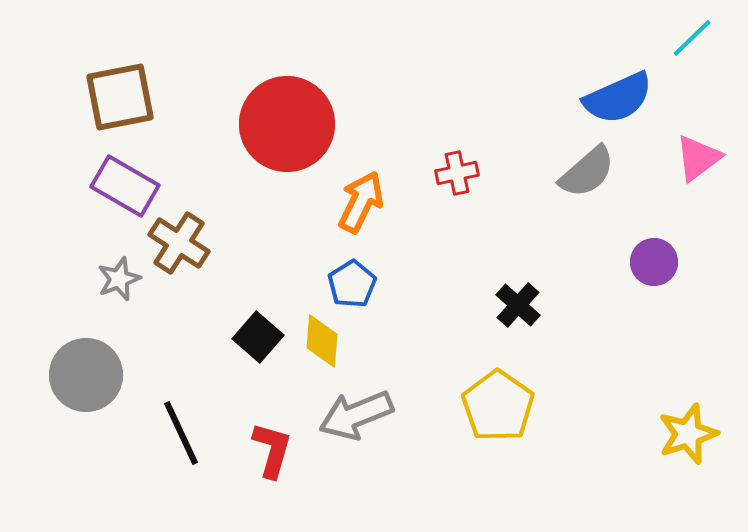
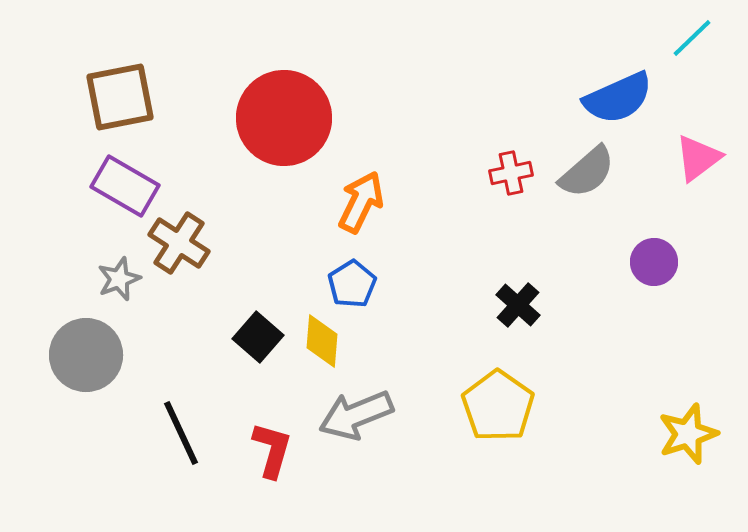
red circle: moved 3 px left, 6 px up
red cross: moved 54 px right
gray circle: moved 20 px up
